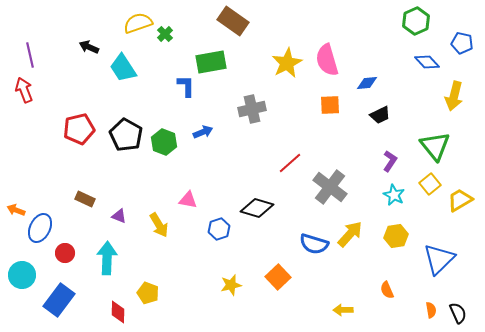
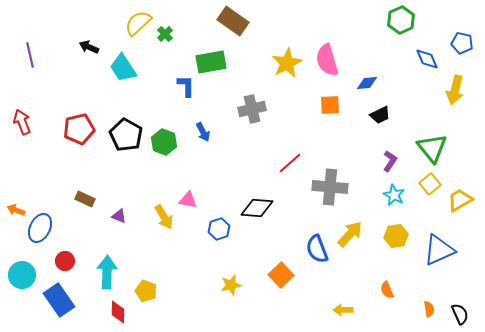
green hexagon at (416, 21): moved 15 px left, 1 px up
yellow semicircle at (138, 23): rotated 24 degrees counterclockwise
blue diamond at (427, 62): moved 3 px up; rotated 20 degrees clockwise
red arrow at (24, 90): moved 2 px left, 32 px down
yellow arrow at (454, 96): moved 1 px right, 6 px up
blue arrow at (203, 132): rotated 84 degrees clockwise
green triangle at (435, 146): moved 3 px left, 2 px down
gray cross at (330, 187): rotated 32 degrees counterclockwise
black diamond at (257, 208): rotated 12 degrees counterclockwise
yellow arrow at (159, 225): moved 5 px right, 8 px up
blue semicircle at (314, 244): moved 3 px right, 5 px down; rotated 52 degrees clockwise
red circle at (65, 253): moved 8 px down
cyan arrow at (107, 258): moved 14 px down
blue triangle at (439, 259): moved 9 px up; rotated 20 degrees clockwise
orange square at (278, 277): moved 3 px right, 2 px up
yellow pentagon at (148, 293): moved 2 px left, 2 px up
blue rectangle at (59, 300): rotated 72 degrees counterclockwise
orange semicircle at (431, 310): moved 2 px left, 1 px up
black semicircle at (458, 313): moved 2 px right, 1 px down
